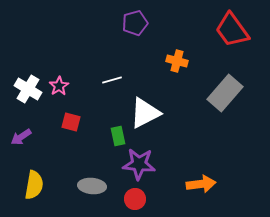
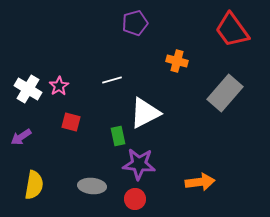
orange arrow: moved 1 px left, 2 px up
